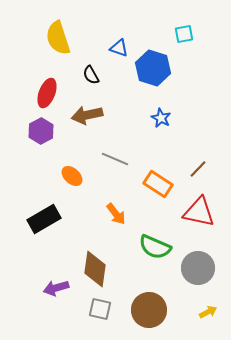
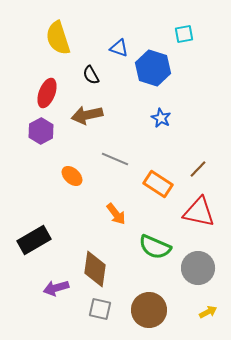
black rectangle: moved 10 px left, 21 px down
